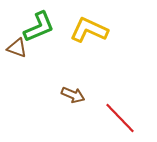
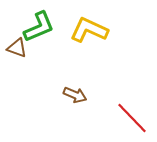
brown arrow: moved 2 px right
red line: moved 12 px right
